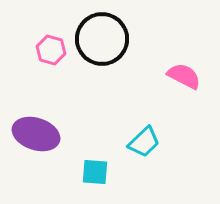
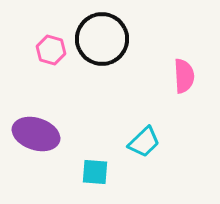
pink semicircle: rotated 60 degrees clockwise
